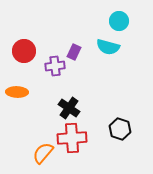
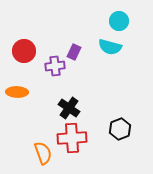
cyan semicircle: moved 2 px right
black hexagon: rotated 20 degrees clockwise
orange semicircle: rotated 120 degrees clockwise
